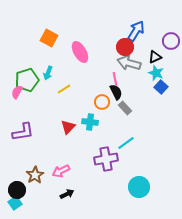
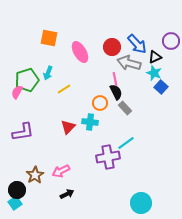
blue arrow: moved 1 px right, 13 px down; rotated 105 degrees clockwise
orange square: rotated 18 degrees counterclockwise
red circle: moved 13 px left
cyan star: moved 2 px left
orange circle: moved 2 px left, 1 px down
purple cross: moved 2 px right, 2 px up
cyan circle: moved 2 px right, 16 px down
